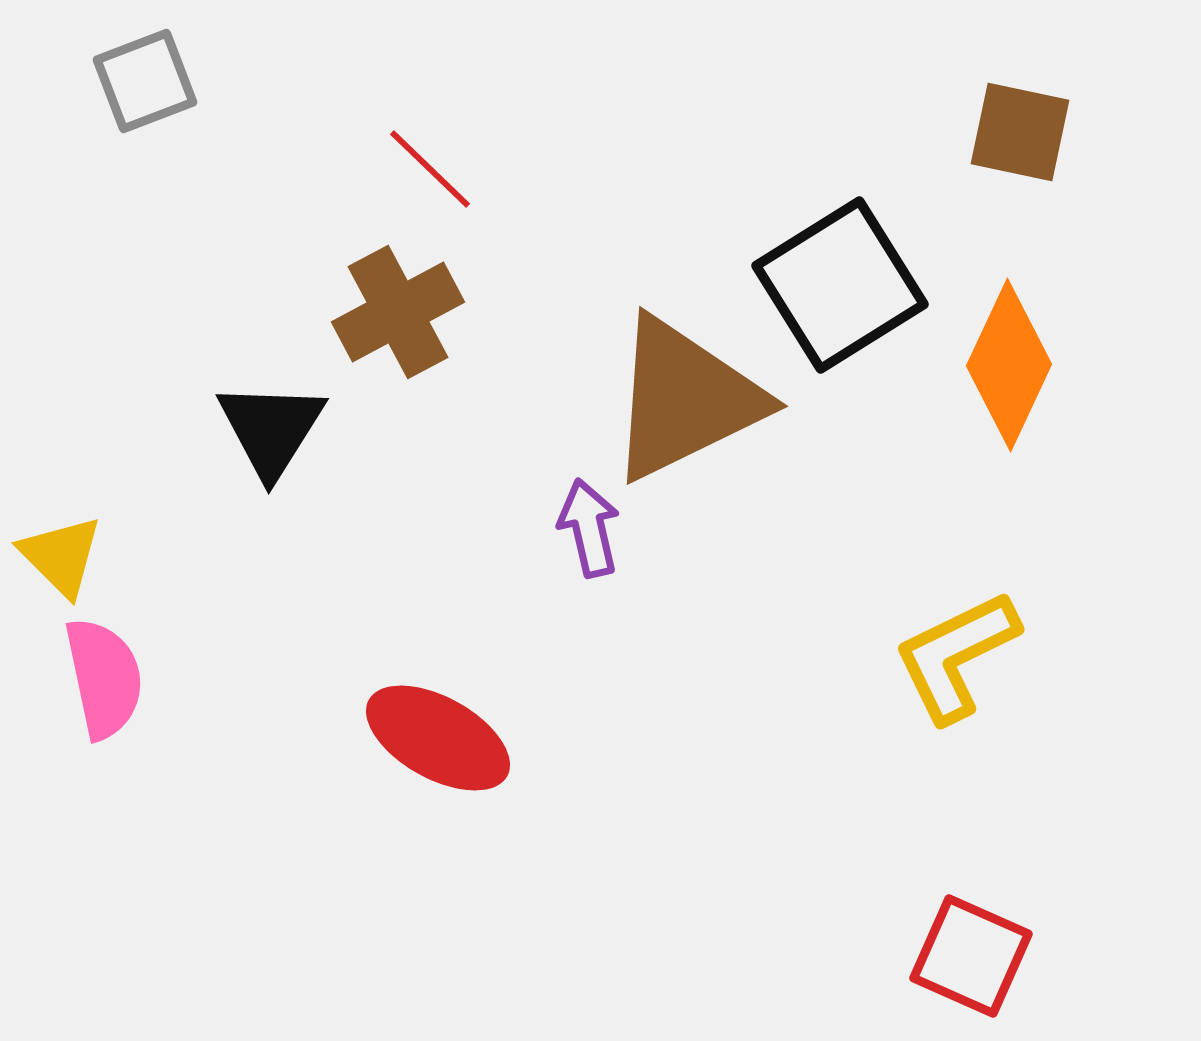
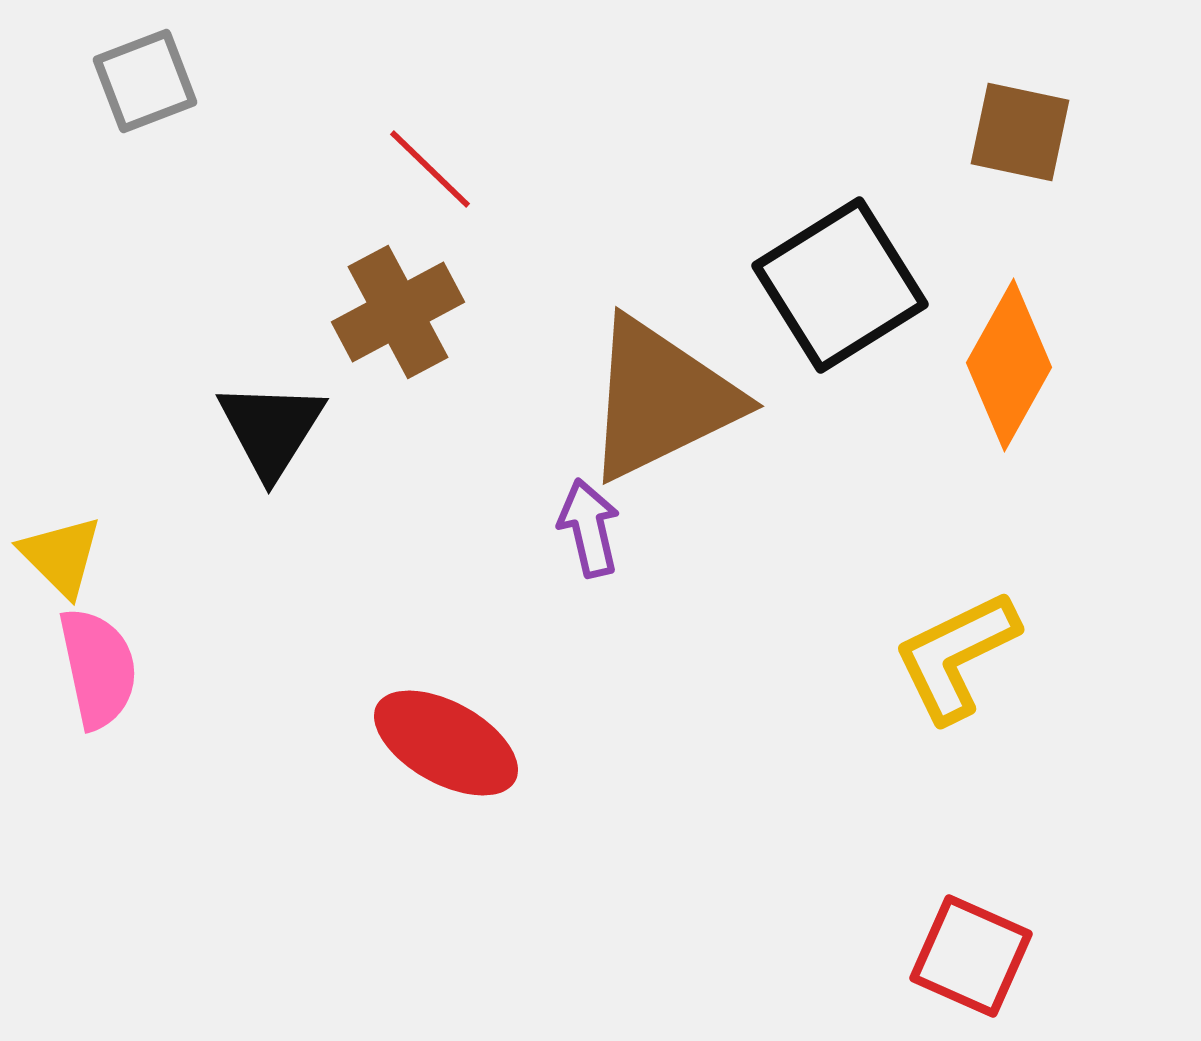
orange diamond: rotated 4 degrees clockwise
brown triangle: moved 24 px left
pink semicircle: moved 6 px left, 10 px up
red ellipse: moved 8 px right, 5 px down
